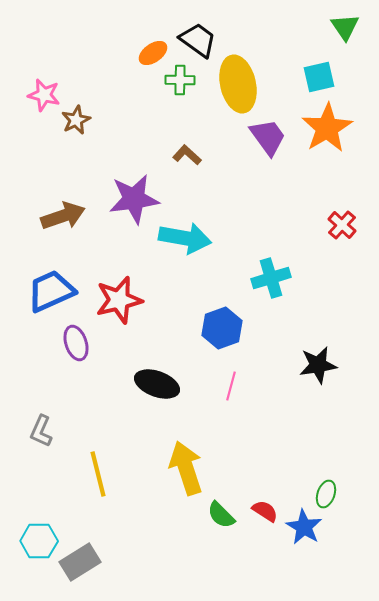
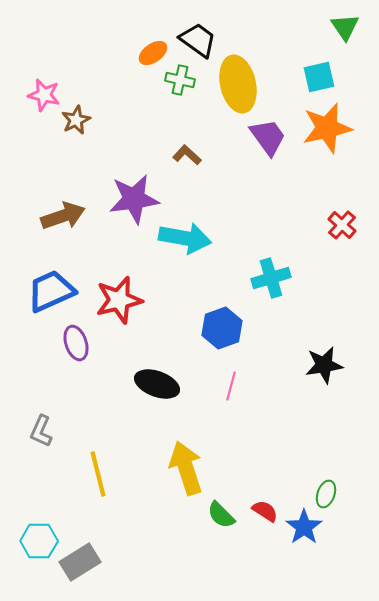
green cross: rotated 12 degrees clockwise
orange star: rotated 18 degrees clockwise
black star: moved 6 px right
blue star: rotated 6 degrees clockwise
